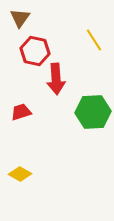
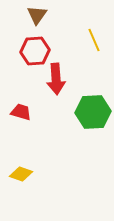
brown triangle: moved 17 px right, 3 px up
yellow line: rotated 10 degrees clockwise
red hexagon: rotated 16 degrees counterclockwise
red trapezoid: rotated 35 degrees clockwise
yellow diamond: moved 1 px right; rotated 10 degrees counterclockwise
